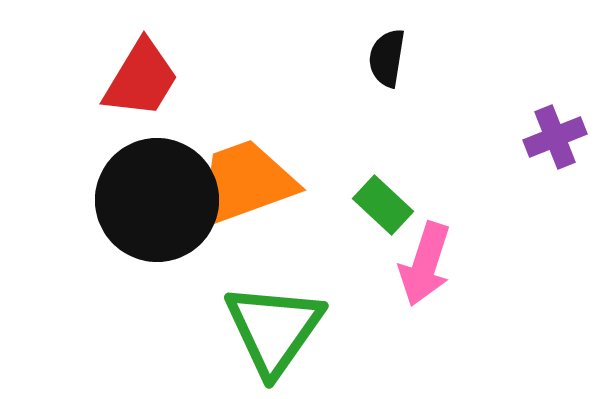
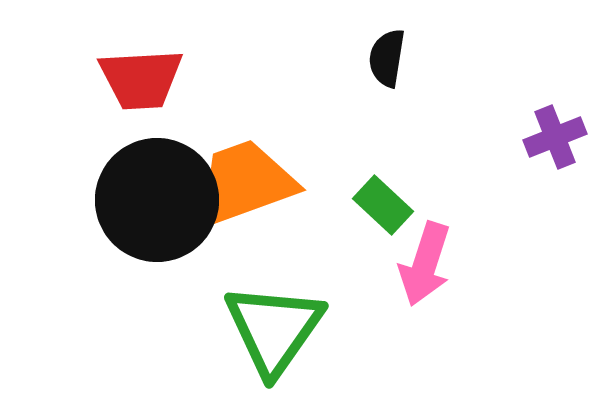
red trapezoid: rotated 56 degrees clockwise
